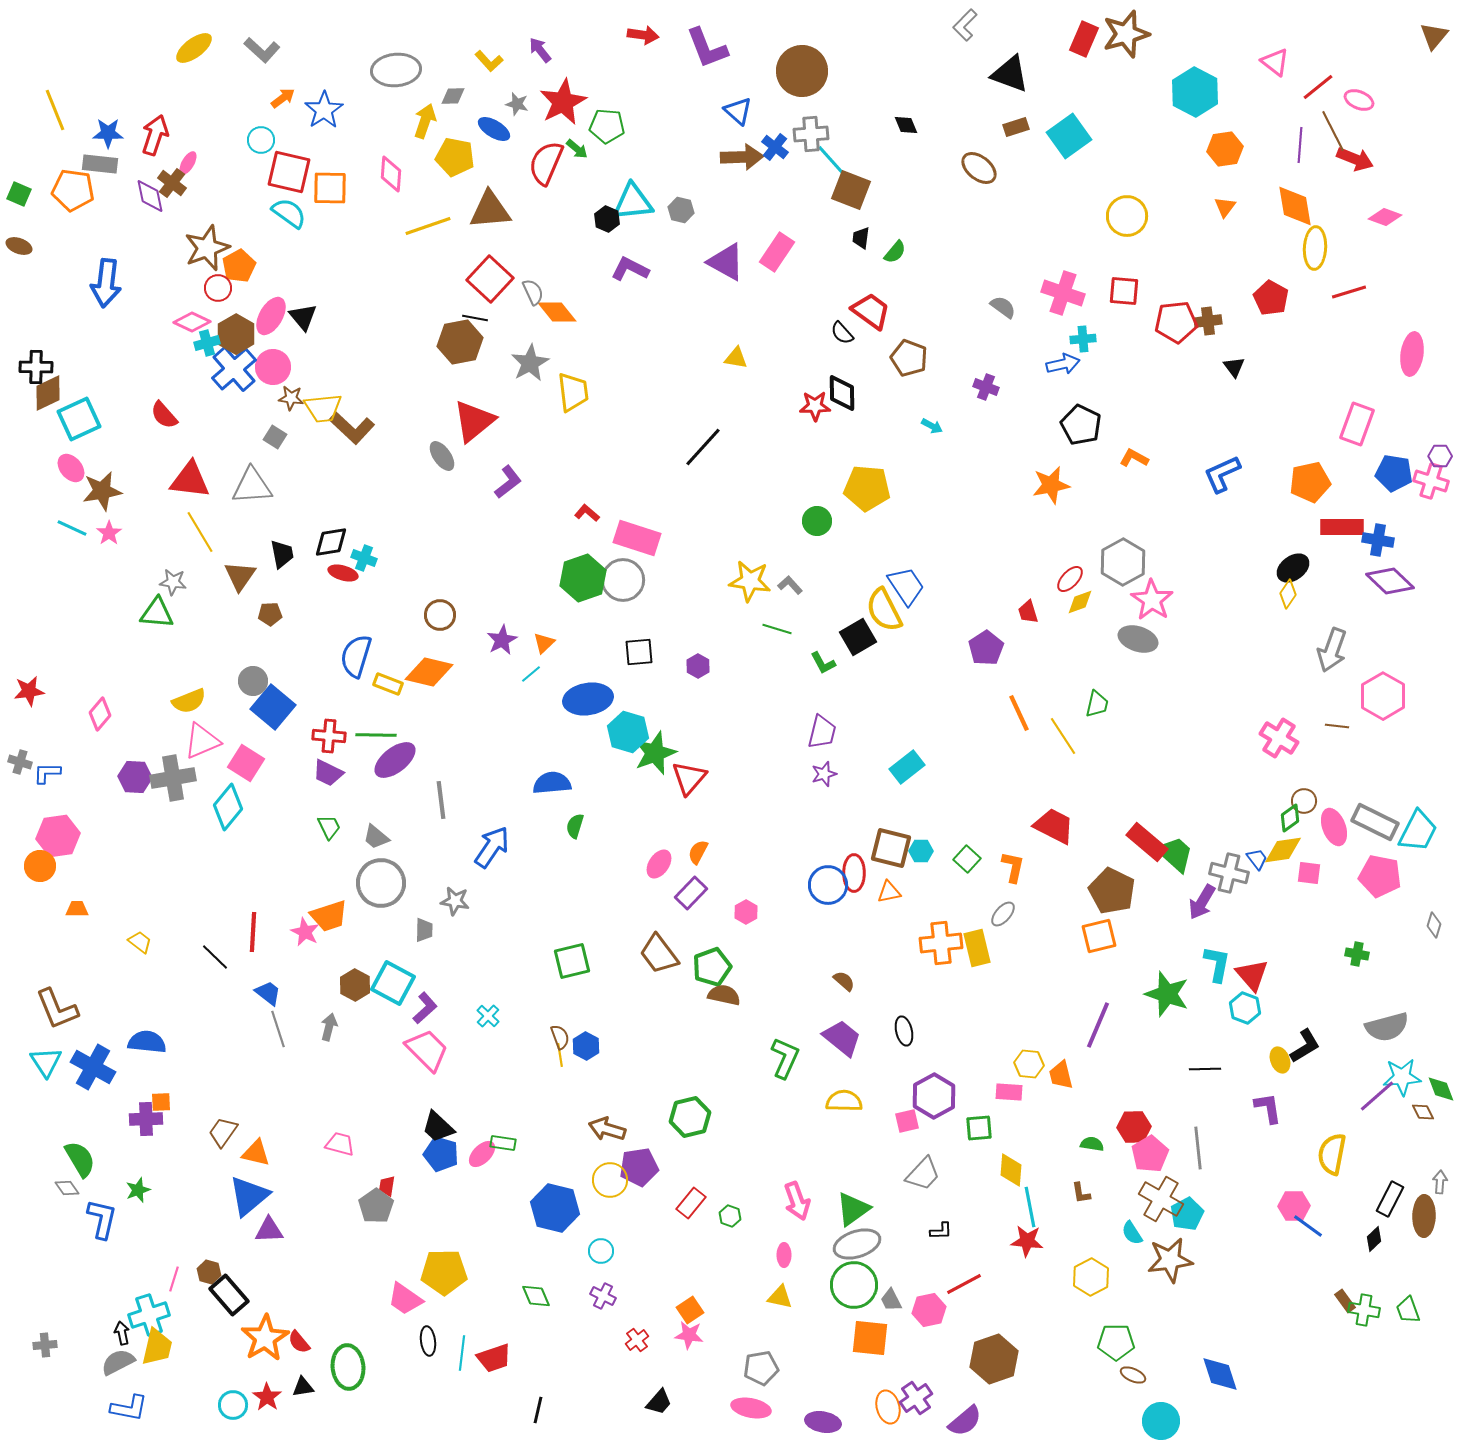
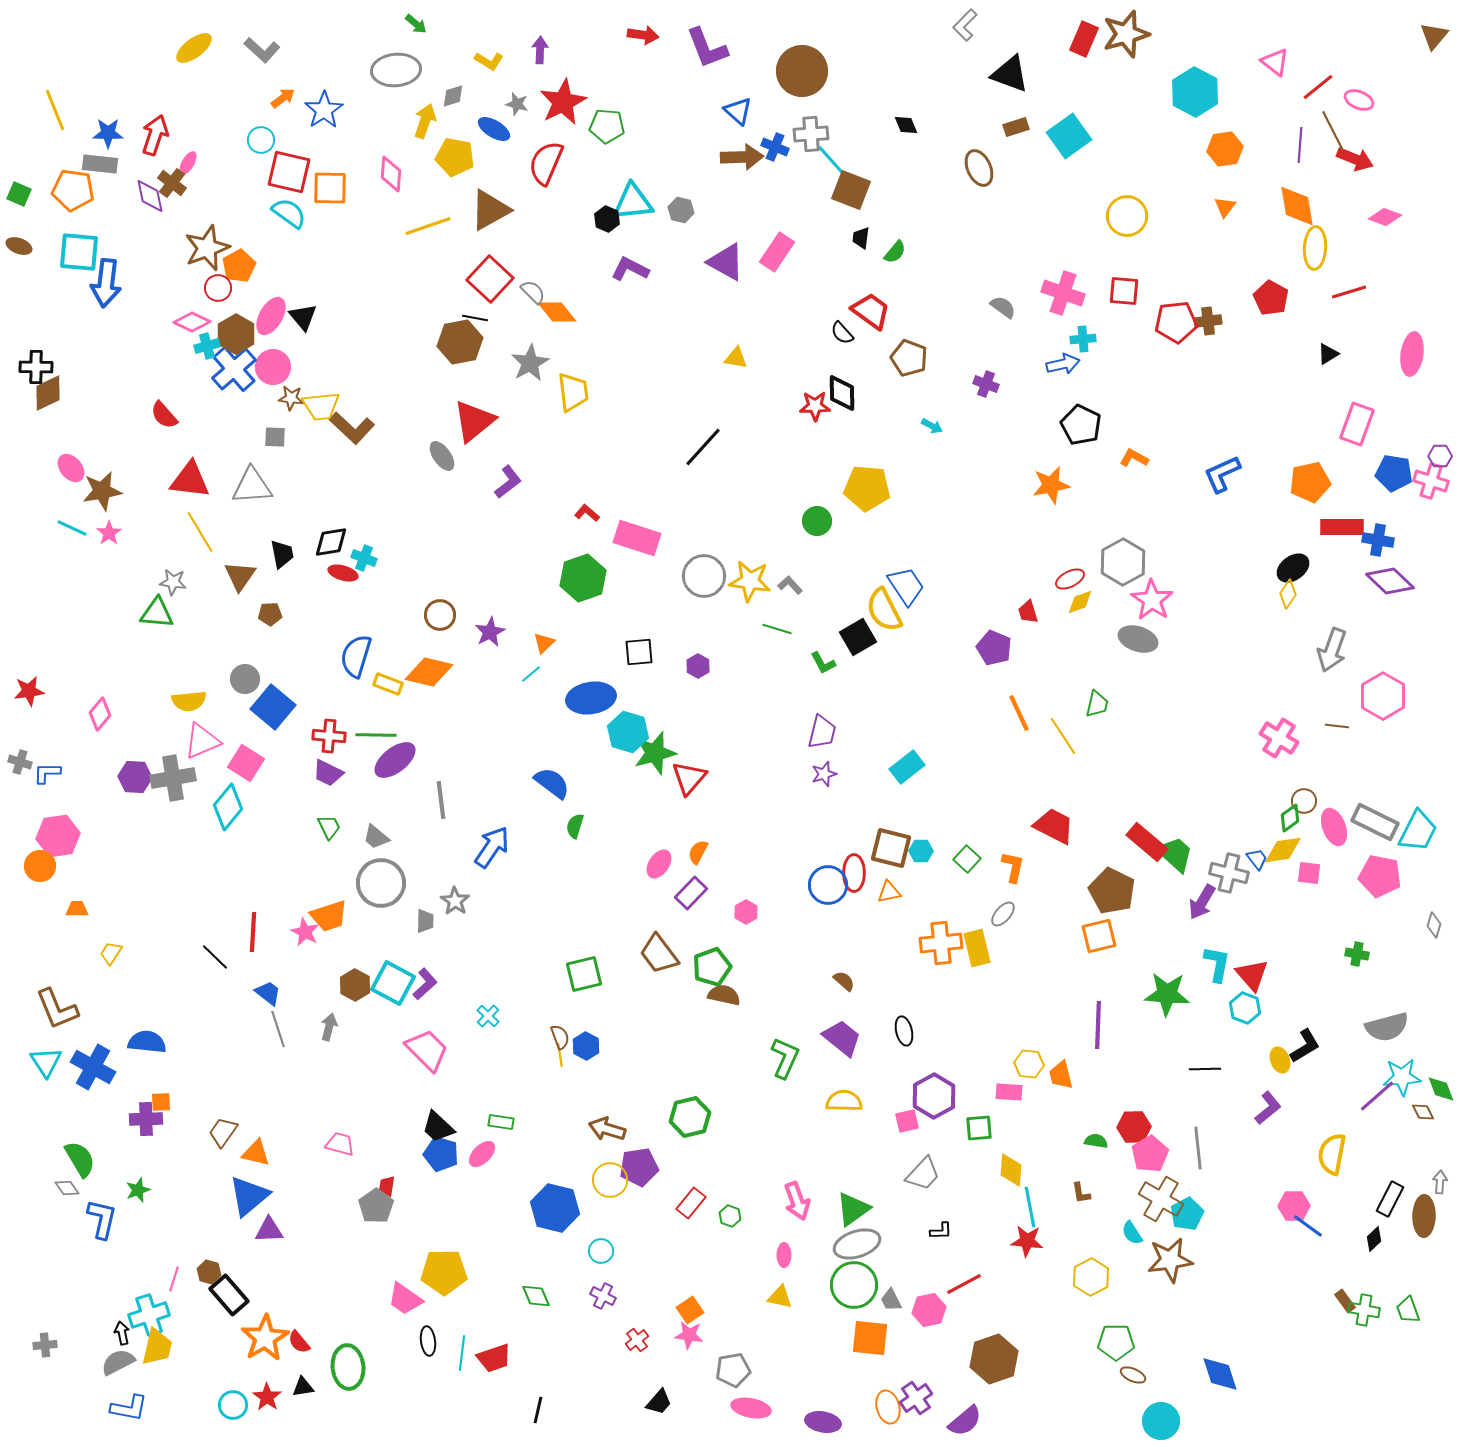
purple arrow at (540, 50): rotated 40 degrees clockwise
yellow L-shape at (489, 61): rotated 16 degrees counterclockwise
gray diamond at (453, 96): rotated 15 degrees counterclockwise
blue cross at (775, 147): rotated 16 degrees counterclockwise
green arrow at (577, 149): moved 161 px left, 125 px up
brown ellipse at (979, 168): rotated 27 degrees clockwise
orange diamond at (1295, 206): moved 2 px right
brown triangle at (490, 210): rotated 24 degrees counterclockwise
gray semicircle at (533, 292): rotated 20 degrees counterclockwise
cyan cross at (207, 343): moved 3 px down
black triangle at (1234, 367): moved 94 px right, 13 px up; rotated 35 degrees clockwise
purple cross at (986, 387): moved 3 px up
yellow trapezoid at (323, 408): moved 2 px left, 2 px up
cyan square at (79, 419): moved 167 px up; rotated 30 degrees clockwise
gray square at (275, 437): rotated 30 degrees counterclockwise
red ellipse at (1070, 579): rotated 20 degrees clockwise
gray circle at (623, 580): moved 81 px right, 4 px up
purple star at (502, 640): moved 12 px left, 8 px up
purple pentagon at (986, 648): moved 8 px right; rotated 16 degrees counterclockwise
gray circle at (253, 681): moved 8 px left, 2 px up
blue ellipse at (588, 699): moved 3 px right, 1 px up
yellow semicircle at (189, 701): rotated 16 degrees clockwise
green star at (655, 753): rotated 6 degrees clockwise
blue semicircle at (552, 783): rotated 42 degrees clockwise
gray star at (455, 901): rotated 24 degrees clockwise
gray trapezoid at (424, 930): moved 1 px right, 9 px up
yellow trapezoid at (140, 942): moved 29 px left, 11 px down; rotated 95 degrees counterclockwise
green square at (572, 961): moved 12 px right, 13 px down
green star at (1167, 994): rotated 15 degrees counterclockwise
purple L-shape at (425, 1008): moved 24 px up
purple line at (1098, 1025): rotated 21 degrees counterclockwise
purple L-shape at (1268, 1108): rotated 60 degrees clockwise
green rectangle at (503, 1143): moved 2 px left, 21 px up
green semicircle at (1092, 1144): moved 4 px right, 3 px up
gray pentagon at (761, 1368): moved 28 px left, 2 px down
